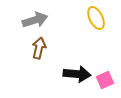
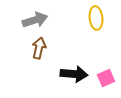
yellow ellipse: rotated 20 degrees clockwise
black arrow: moved 3 px left
pink square: moved 1 px right, 2 px up
